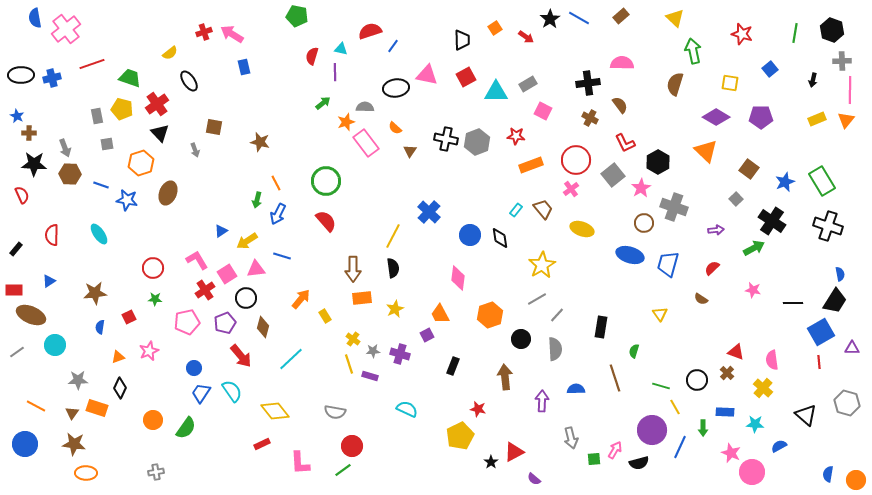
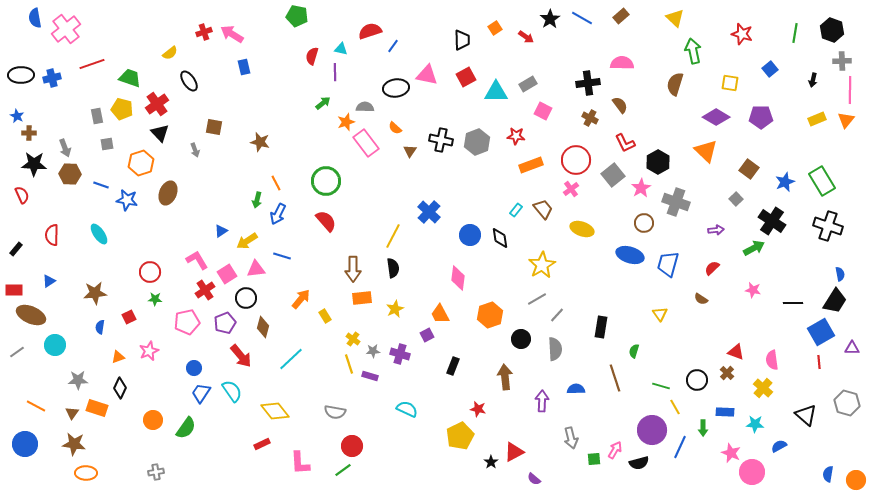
blue line at (579, 18): moved 3 px right
black cross at (446, 139): moved 5 px left, 1 px down
gray cross at (674, 207): moved 2 px right, 5 px up
red circle at (153, 268): moved 3 px left, 4 px down
